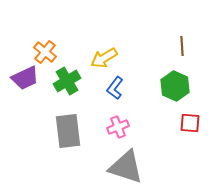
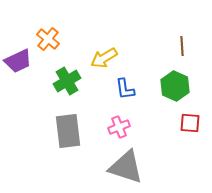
orange cross: moved 3 px right, 13 px up
purple trapezoid: moved 7 px left, 17 px up
blue L-shape: moved 10 px right, 1 px down; rotated 45 degrees counterclockwise
pink cross: moved 1 px right
